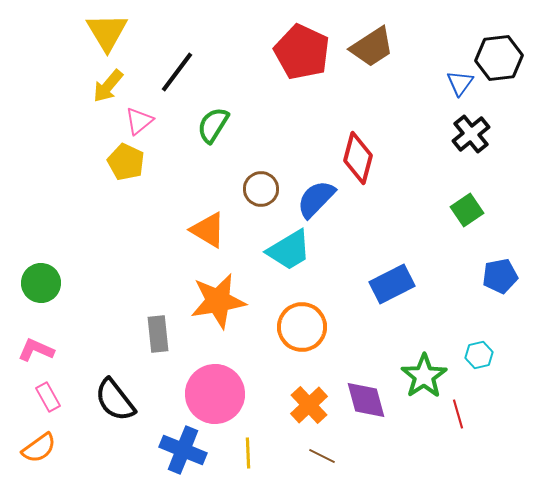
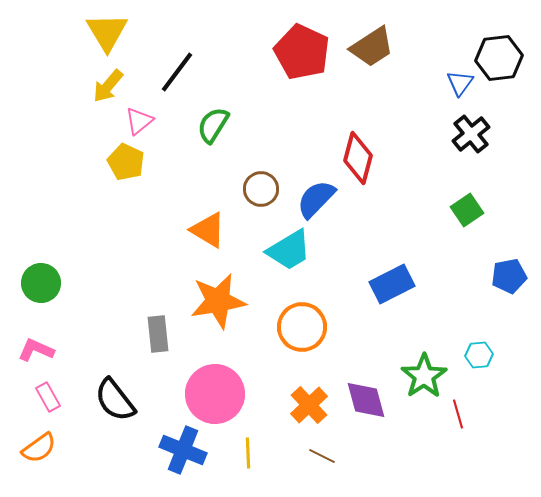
blue pentagon: moved 9 px right
cyan hexagon: rotated 8 degrees clockwise
